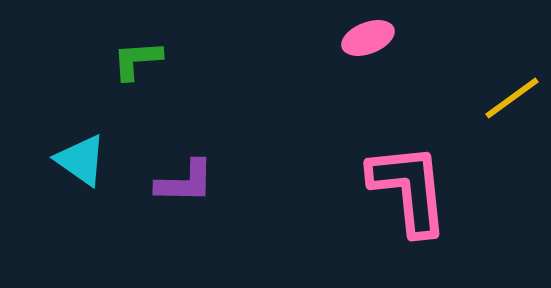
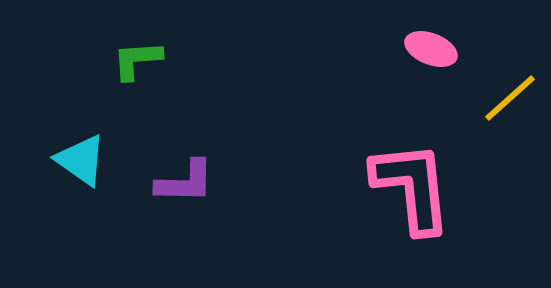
pink ellipse: moved 63 px right, 11 px down; rotated 42 degrees clockwise
yellow line: moved 2 px left; rotated 6 degrees counterclockwise
pink L-shape: moved 3 px right, 2 px up
